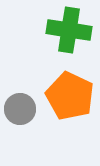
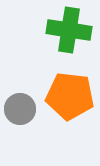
orange pentagon: rotated 18 degrees counterclockwise
